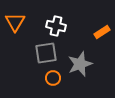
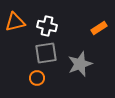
orange triangle: rotated 45 degrees clockwise
white cross: moved 9 px left
orange rectangle: moved 3 px left, 4 px up
orange circle: moved 16 px left
